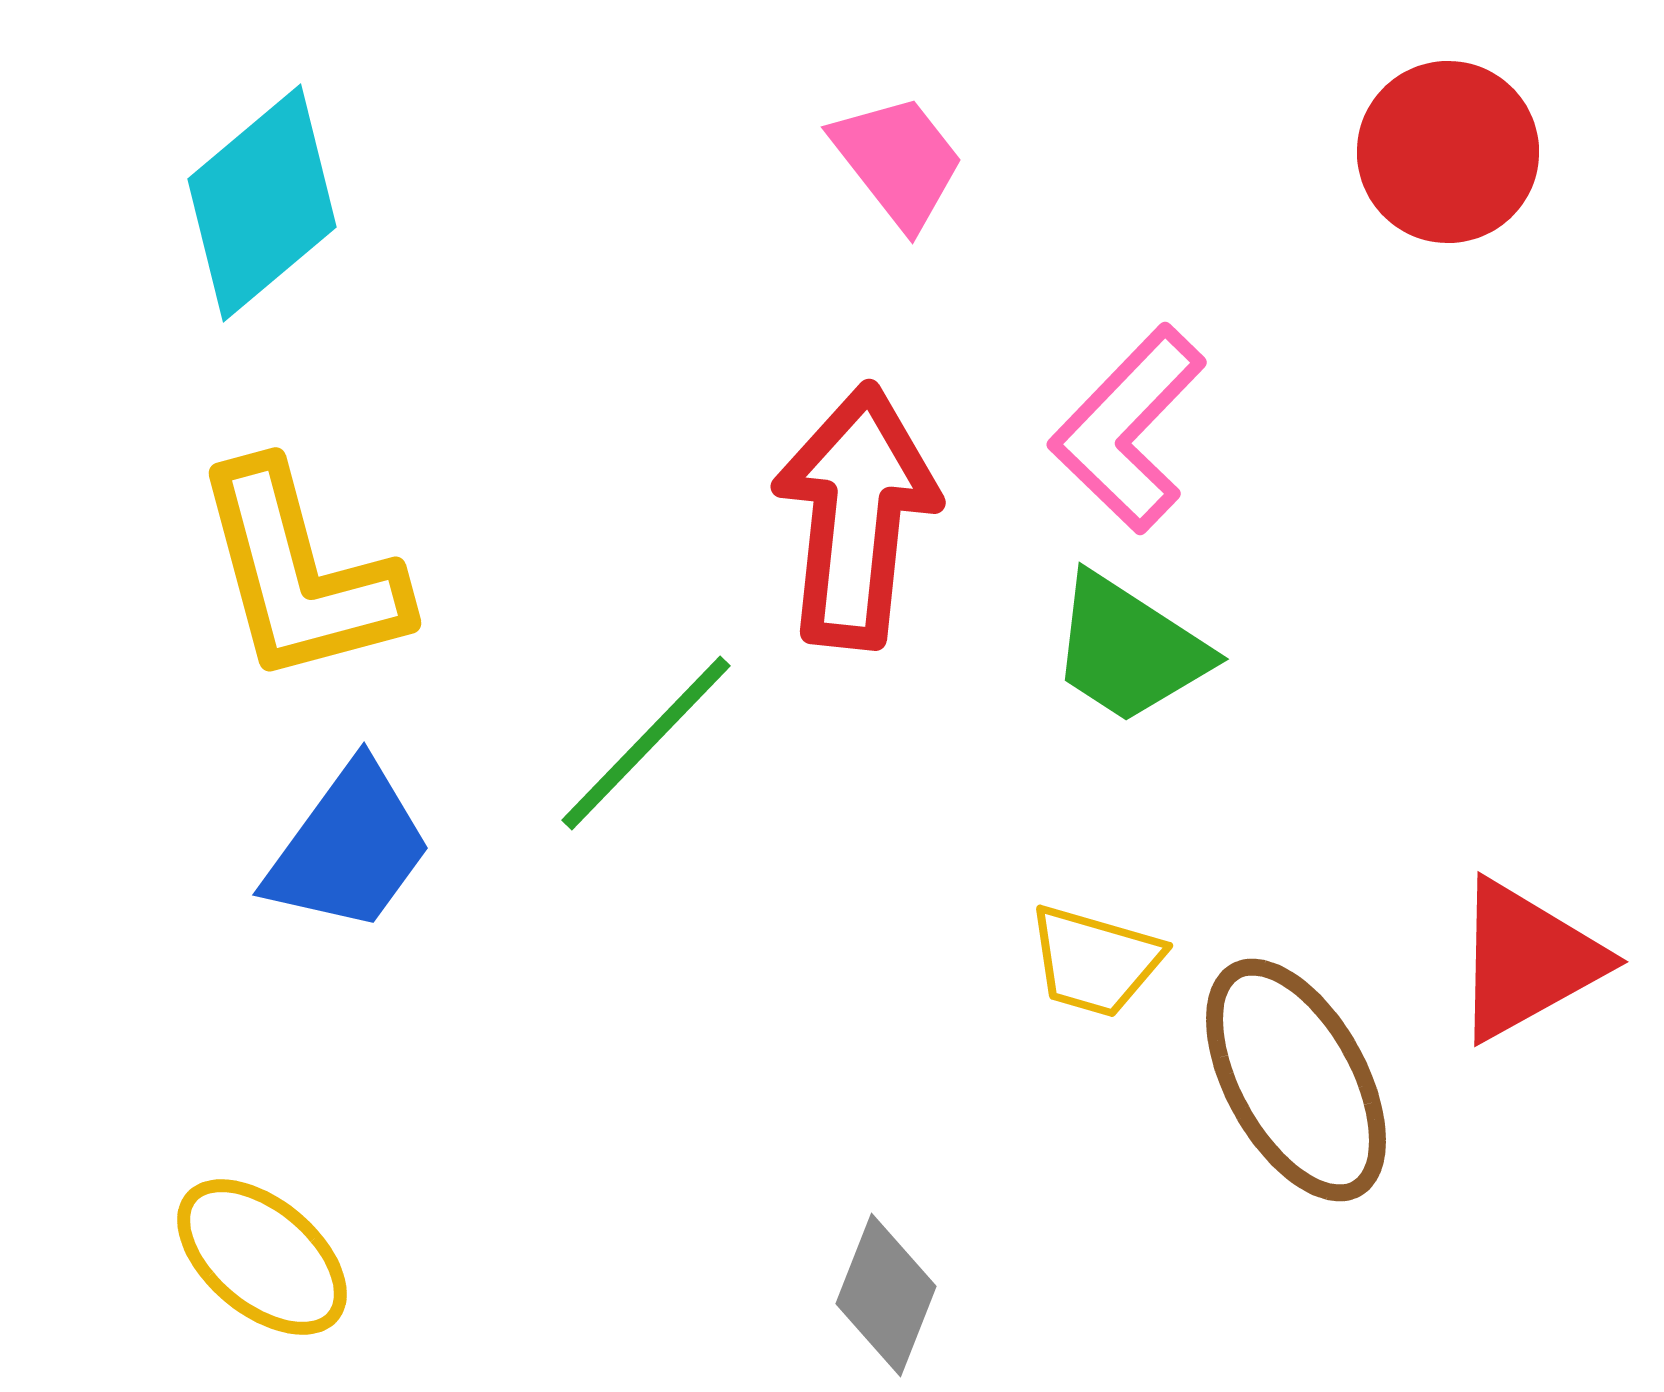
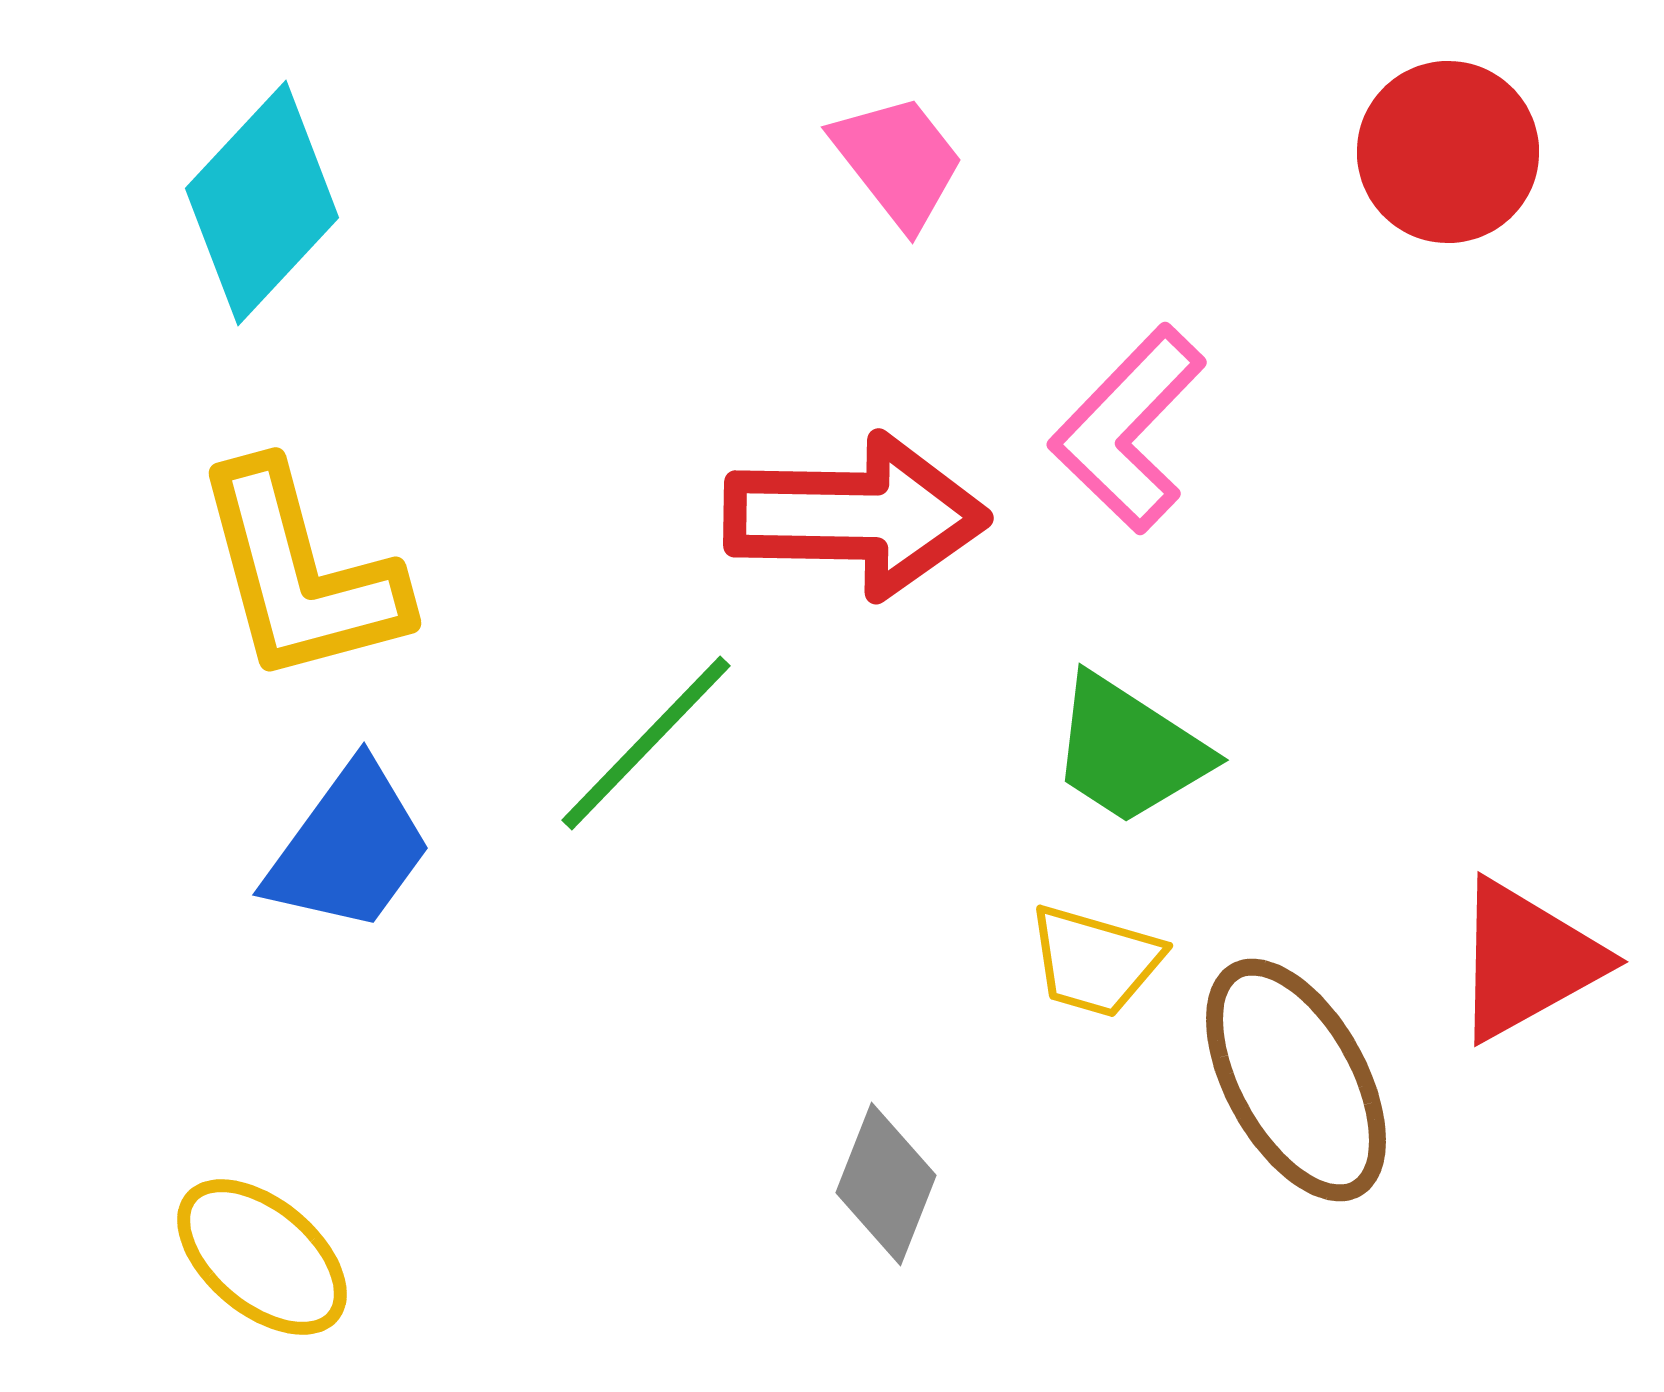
cyan diamond: rotated 7 degrees counterclockwise
red arrow: rotated 85 degrees clockwise
green trapezoid: moved 101 px down
gray diamond: moved 111 px up
